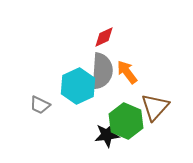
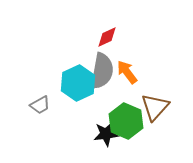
red diamond: moved 3 px right
gray semicircle: rotated 6 degrees clockwise
cyan hexagon: moved 3 px up
gray trapezoid: rotated 55 degrees counterclockwise
black star: moved 1 px left, 1 px up
